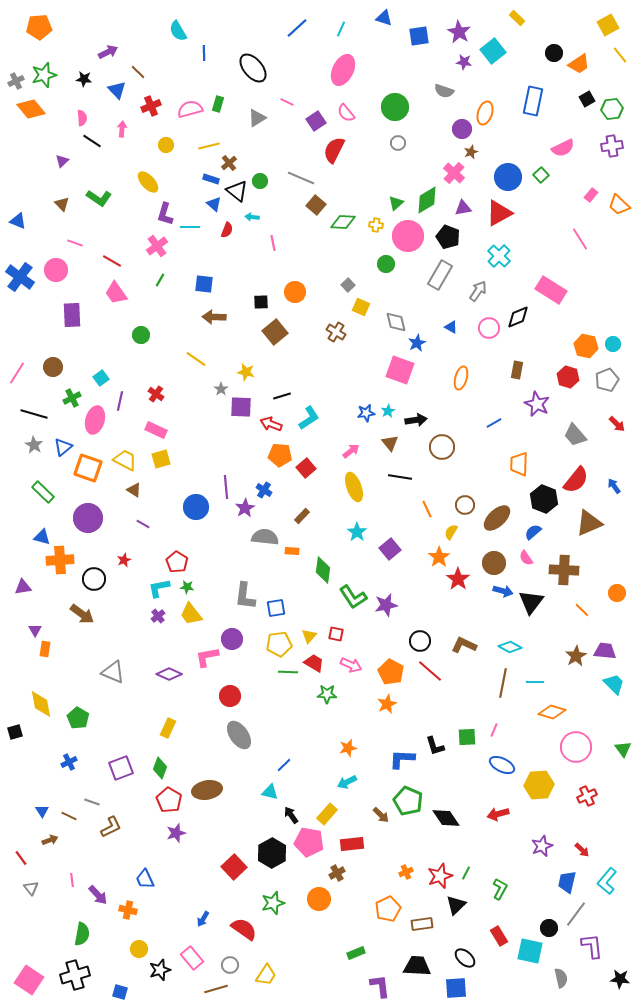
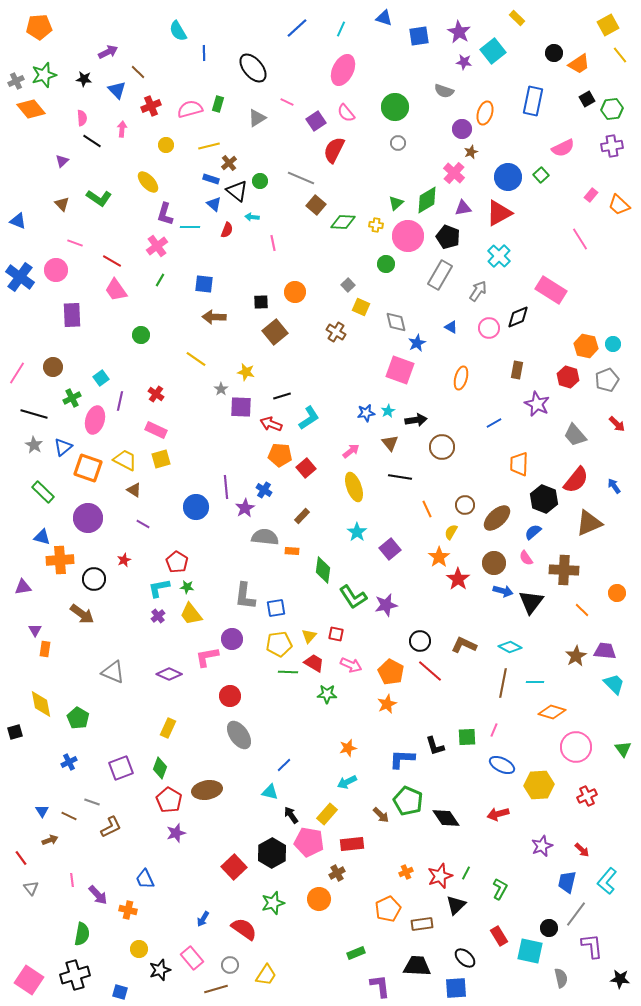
pink trapezoid at (116, 293): moved 3 px up
